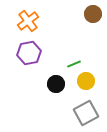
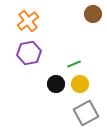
yellow circle: moved 6 px left, 3 px down
